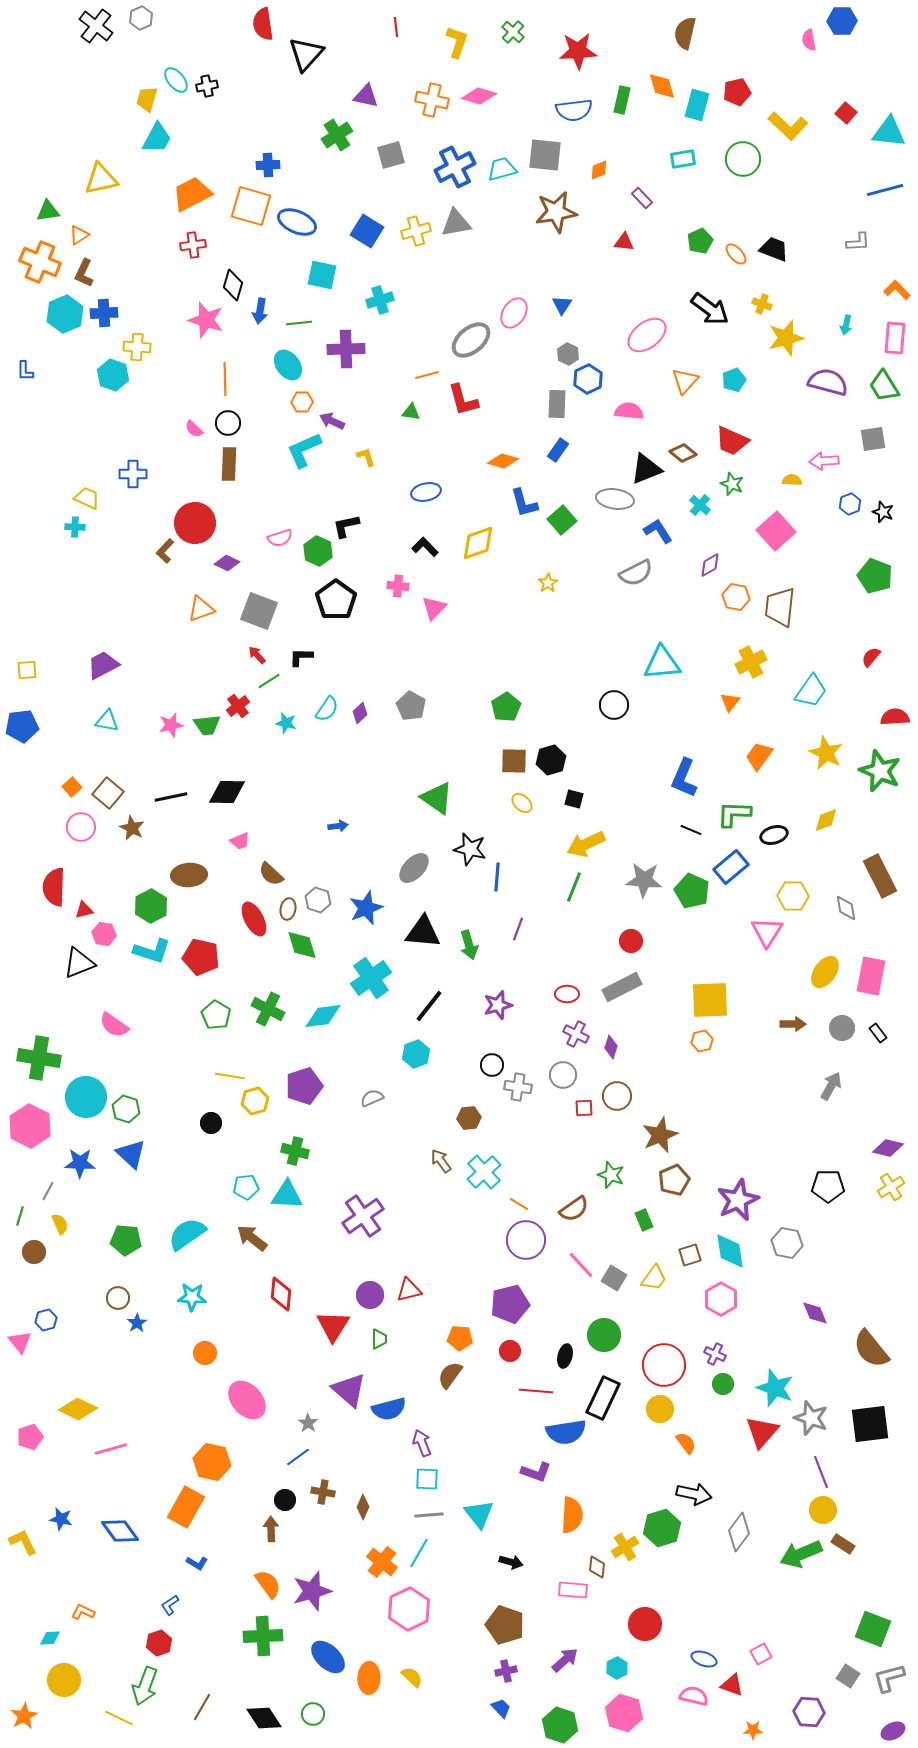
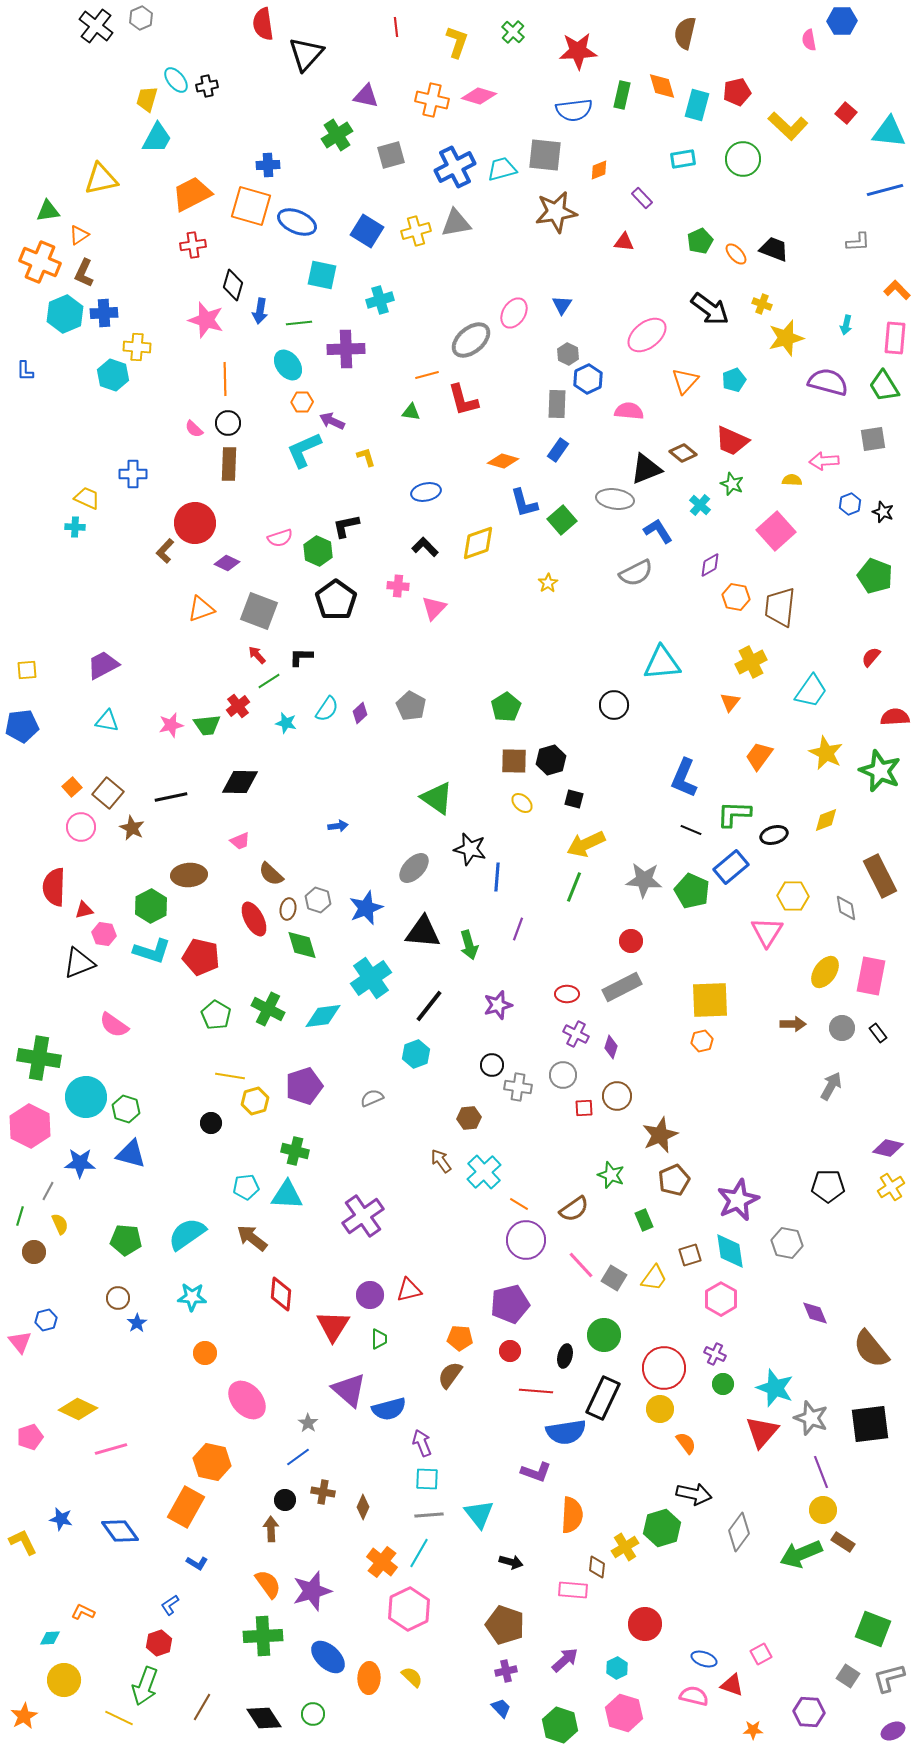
green rectangle at (622, 100): moved 5 px up
black diamond at (227, 792): moved 13 px right, 10 px up
blue triangle at (131, 1154): rotated 28 degrees counterclockwise
red circle at (664, 1365): moved 3 px down
brown rectangle at (843, 1544): moved 2 px up
